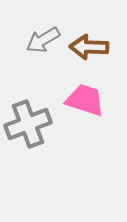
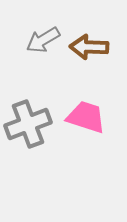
pink trapezoid: moved 1 px right, 17 px down
